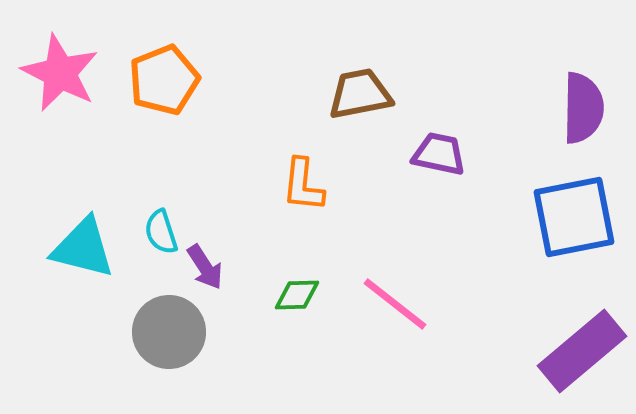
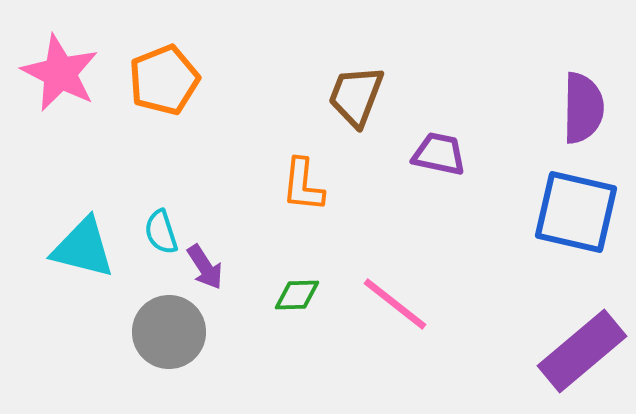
brown trapezoid: moved 4 px left, 2 px down; rotated 58 degrees counterclockwise
blue square: moved 2 px right, 5 px up; rotated 24 degrees clockwise
